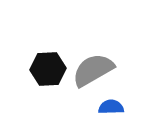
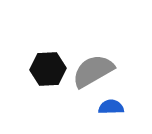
gray semicircle: moved 1 px down
